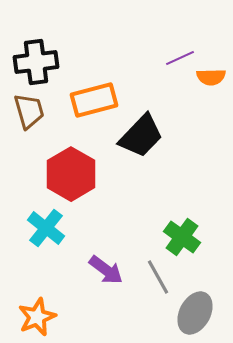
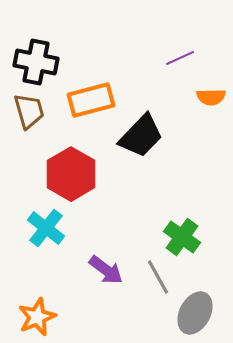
black cross: rotated 18 degrees clockwise
orange semicircle: moved 20 px down
orange rectangle: moved 3 px left
